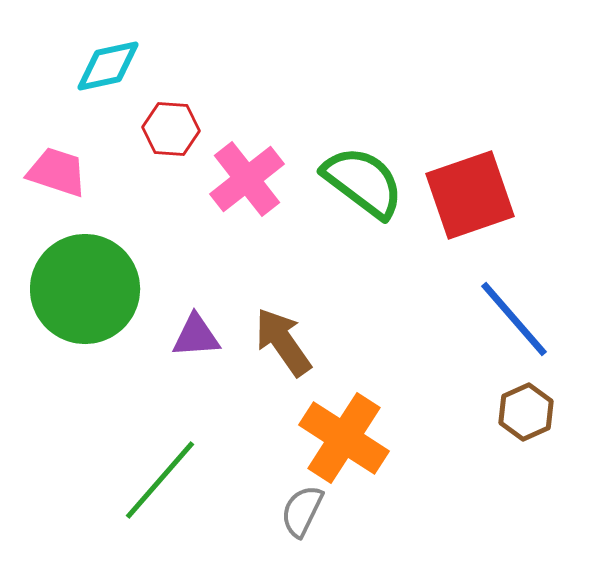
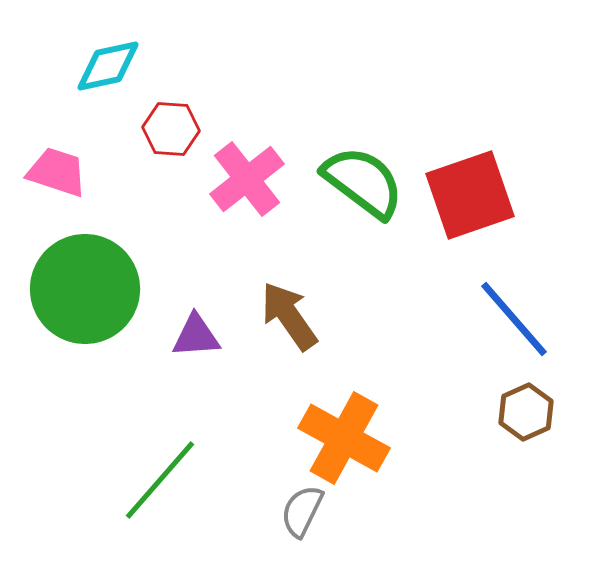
brown arrow: moved 6 px right, 26 px up
orange cross: rotated 4 degrees counterclockwise
